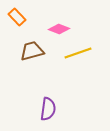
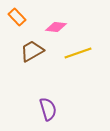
pink diamond: moved 3 px left, 2 px up; rotated 15 degrees counterclockwise
brown trapezoid: rotated 15 degrees counterclockwise
purple semicircle: rotated 25 degrees counterclockwise
